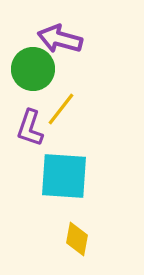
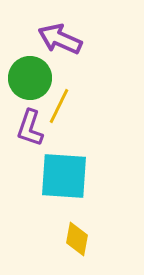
purple arrow: rotated 9 degrees clockwise
green circle: moved 3 px left, 9 px down
yellow line: moved 2 px left, 3 px up; rotated 12 degrees counterclockwise
